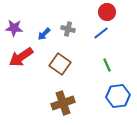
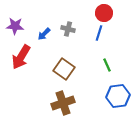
red circle: moved 3 px left, 1 px down
purple star: moved 1 px right, 2 px up
blue line: moved 2 px left; rotated 35 degrees counterclockwise
red arrow: rotated 25 degrees counterclockwise
brown square: moved 4 px right, 5 px down
